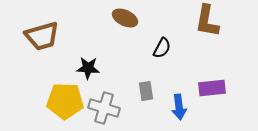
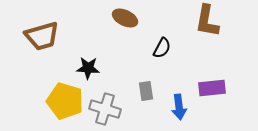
yellow pentagon: rotated 15 degrees clockwise
gray cross: moved 1 px right, 1 px down
